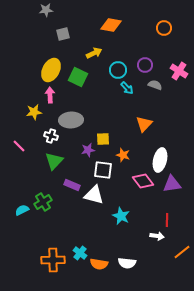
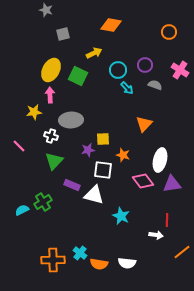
gray star: rotated 24 degrees clockwise
orange circle: moved 5 px right, 4 px down
pink cross: moved 1 px right, 1 px up
green square: moved 1 px up
white arrow: moved 1 px left, 1 px up
